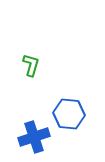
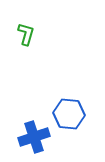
green L-shape: moved 5 px left, 31 px up
